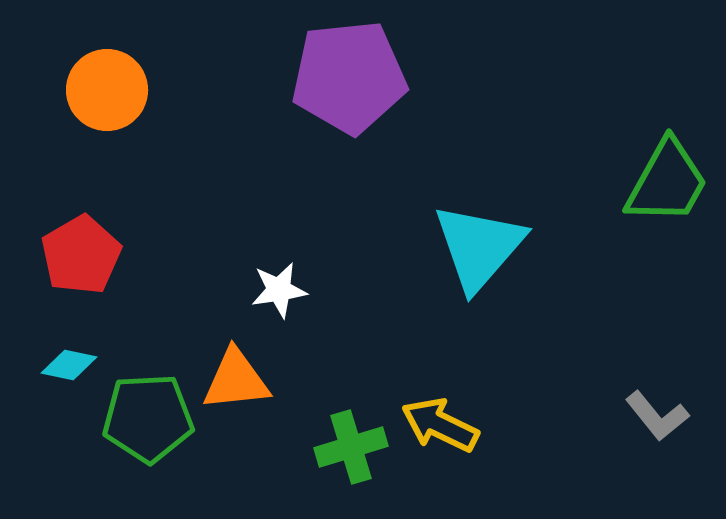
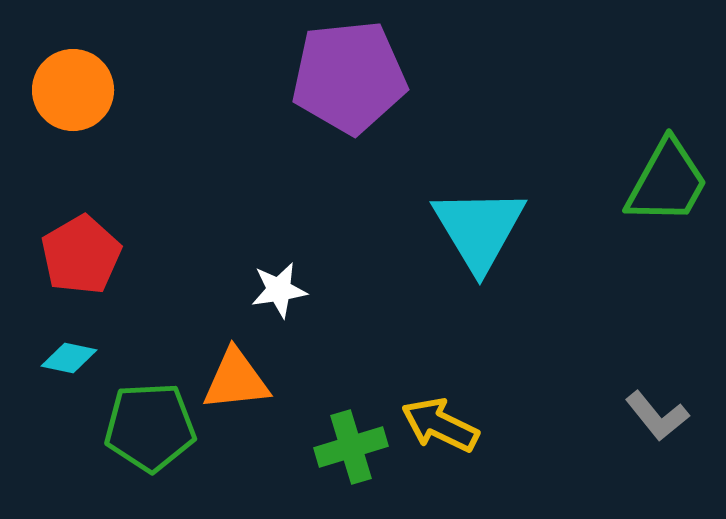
orange circle: moved 34 px left
cyan triangle: moved 18 px up; rotated 12 degrees counterclockwise
cyan diamond: moved 7 px up
green pentagon: moved 2 px right, 9 px down
